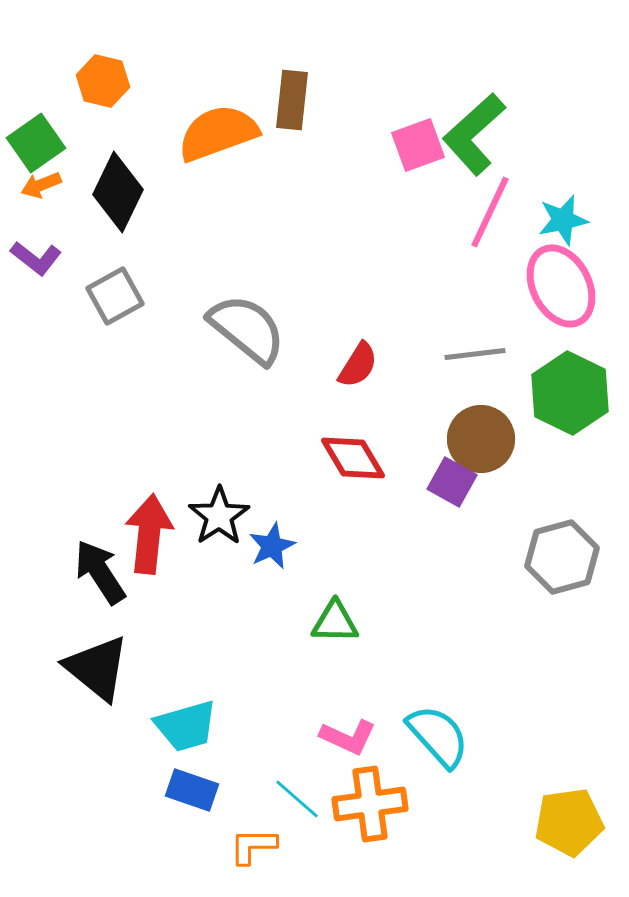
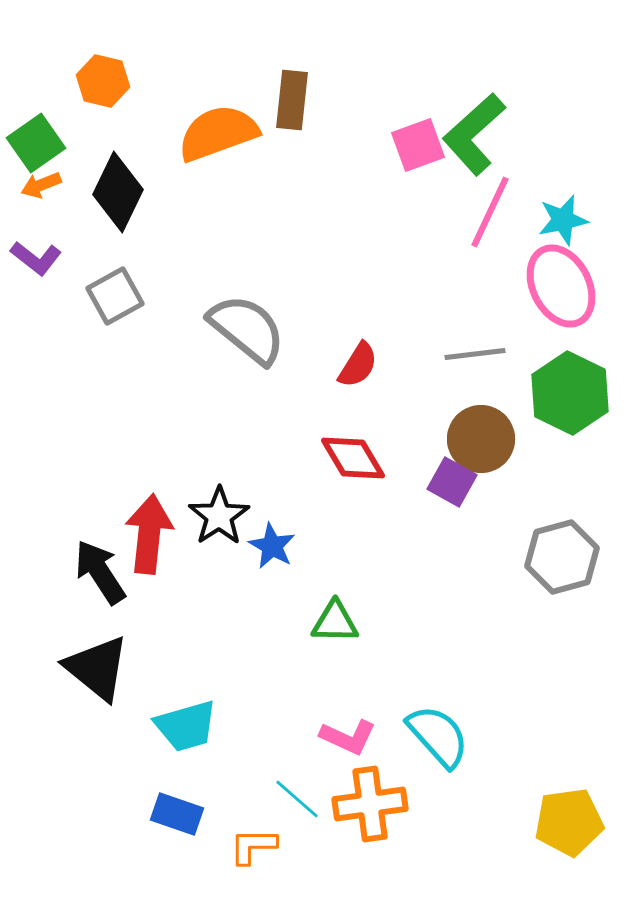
blue star: rotated 18 degrees counterclockwise
blue rectangle: moved 15 px left, 24 px down
